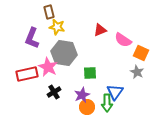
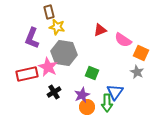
green square: moved 2 px right; rotated 24 degrees clockwise
